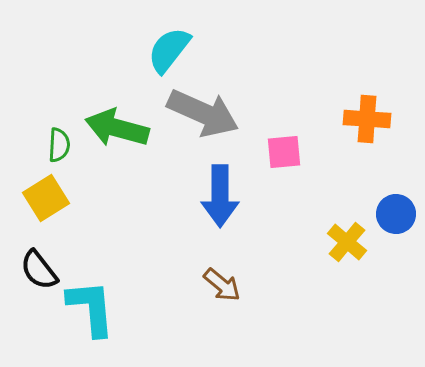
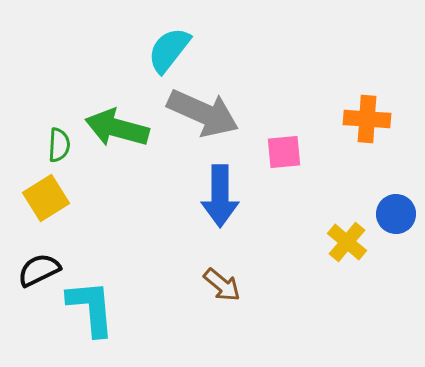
black semicircle: rotated 102 degrees clockwise
